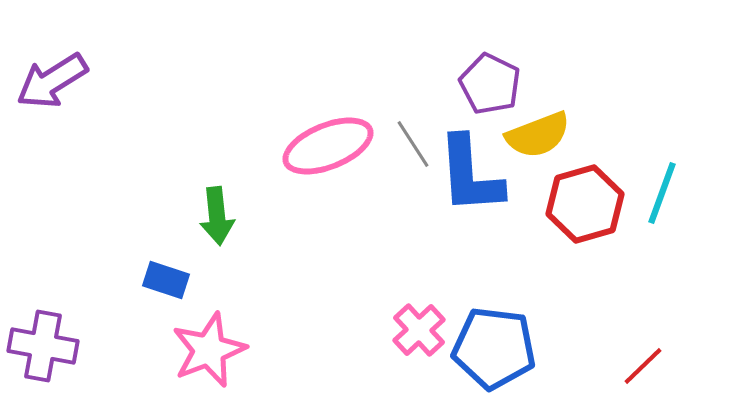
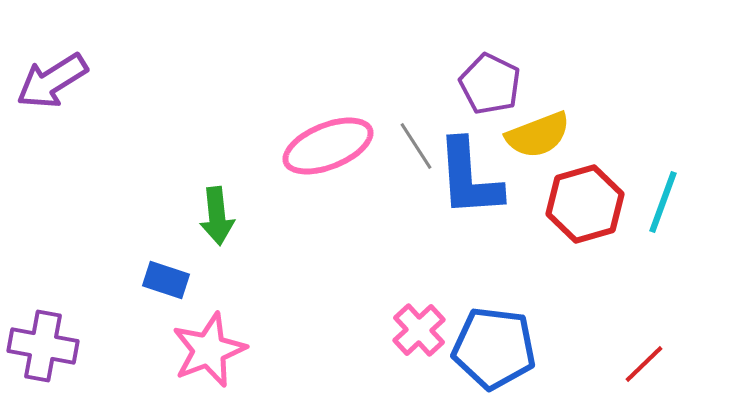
gray line: moved 3 px right, 2 px down
blue L-shape: moved 1 px left, 3 px down
cyan line: moved 1 px right, 9 px down
red line: moved 1 px right, 2 px up
